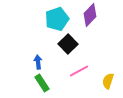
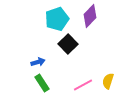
purple diamond: moved 1 px down
blue arrow: rotated 80 degrees clockwise
pink line: moved 4 px right, 14 px down
